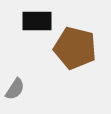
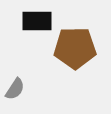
brown pentagon: rotated 15 degrees counterclockwise
